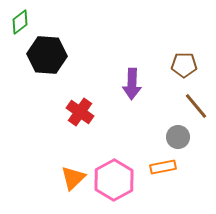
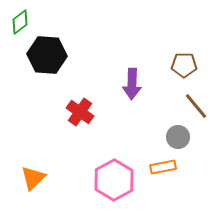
orange triangle: moved 40 px left
